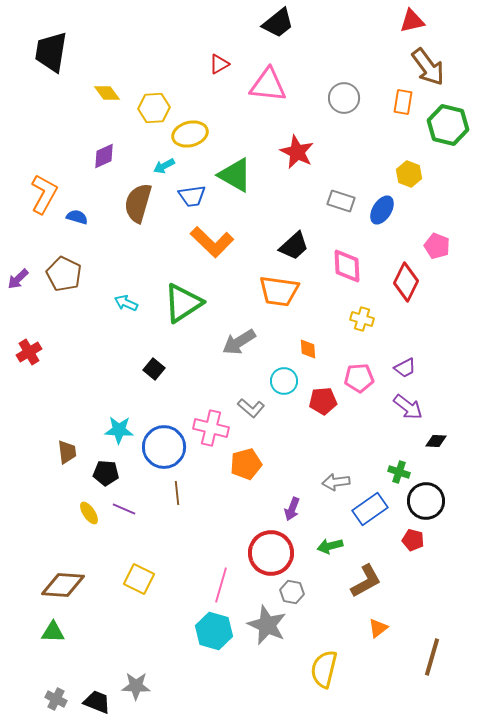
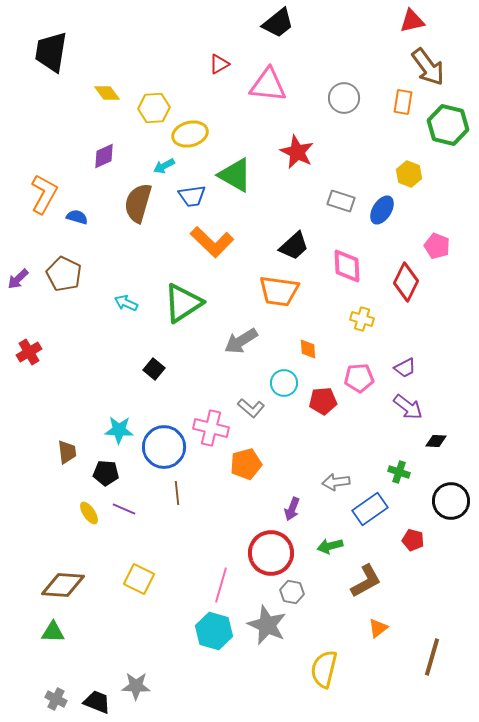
gray arrow at (239, 342): moved 2 px right, 1 px up
cyan circle at (284, 381): moved 2 px down
black circle at (426, 501): moved 25 px right
